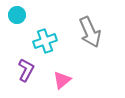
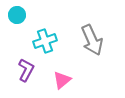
gray arrow: moved 2 px right, 8 px down
